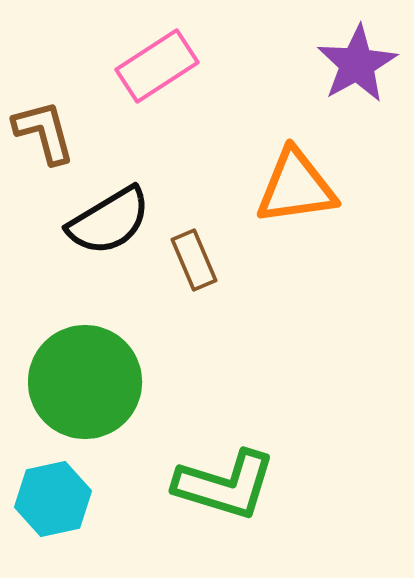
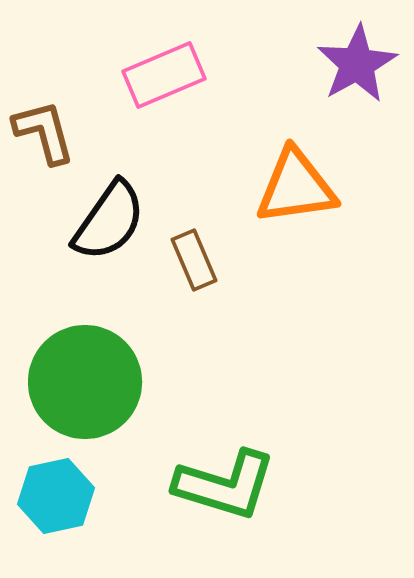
pink rectangle: moved 7 px right, 9 px down; rotated 10 degrees clockwise
black semicircle: rotated 24 degrees counterclockwise
cyan hexagon: moved 3 px right, 3 px up
